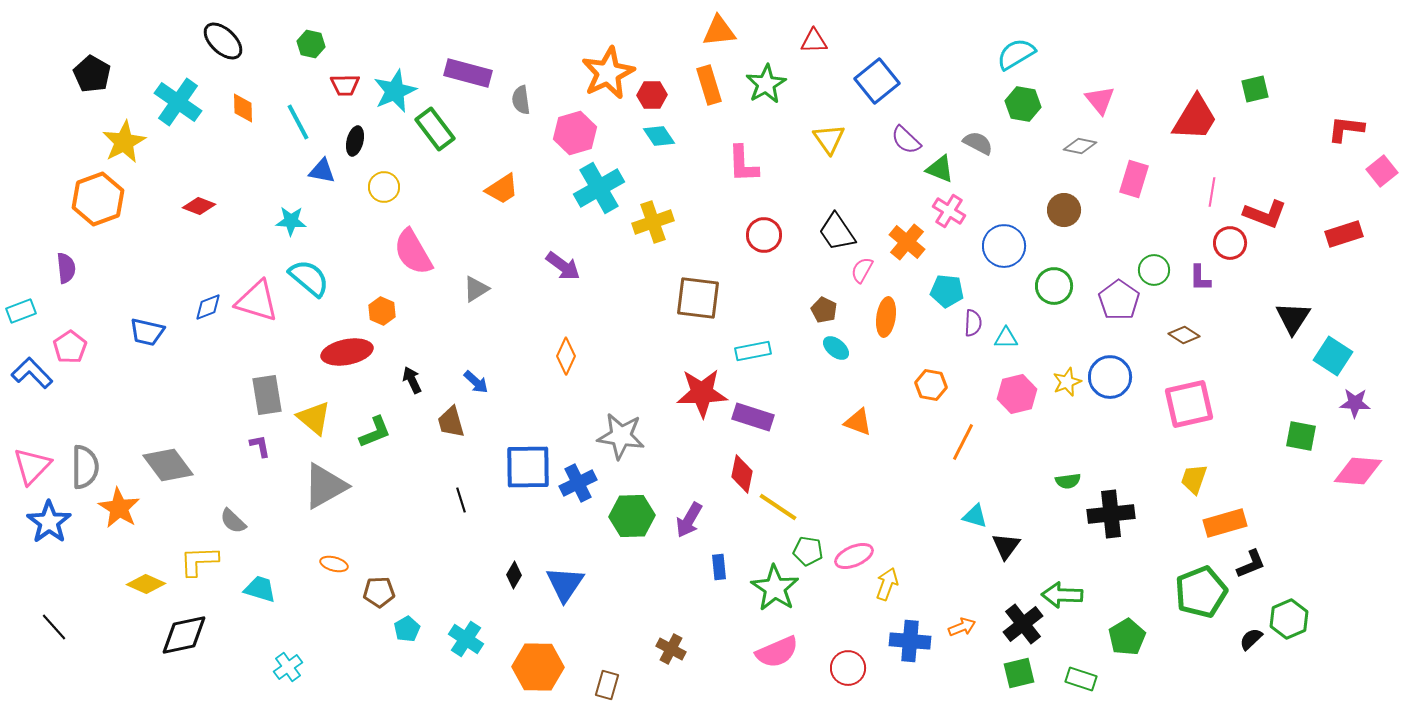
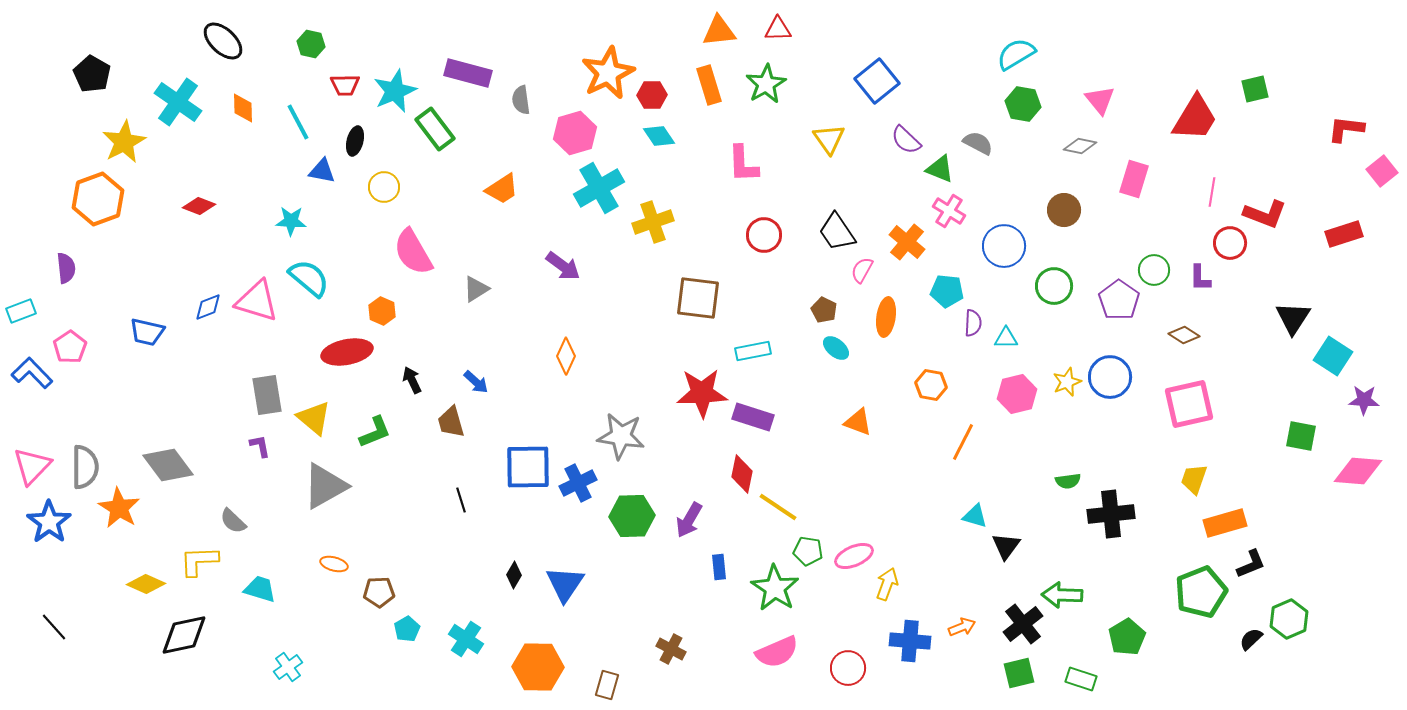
red triangle at (814, 41): moved 36 px left, 12 px up
purple star at (1355, 403): moved 9 px right, 3 px up
